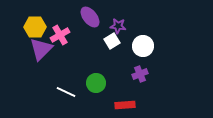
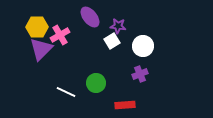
yellow hexagon: moved 2 px right
